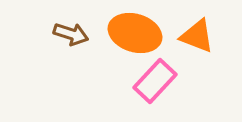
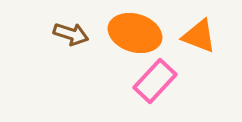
orange triangle: moved 2 px right
